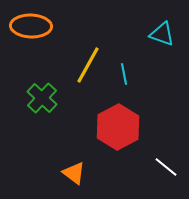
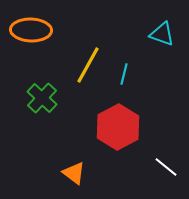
orange ellipse: moved 4 px down
cyan line: rotated 25 degrees clockwise
